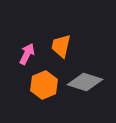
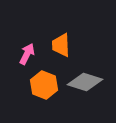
orange trapezoid: moved 1 px up; rotated 15 degrees counterclockwise
orange hexagon: rotated 16 degrees counterclockwise
